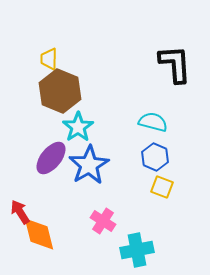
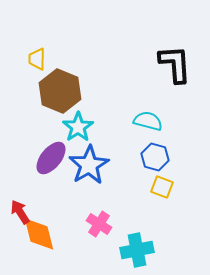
yellow trapezoid: moved 12 px left
cyan semicircle: moved 5 px left, 1 px up
blue hexagon: rotated 8 degrees counterclockwise
pink cross: moved 4 px left, 3 px down
